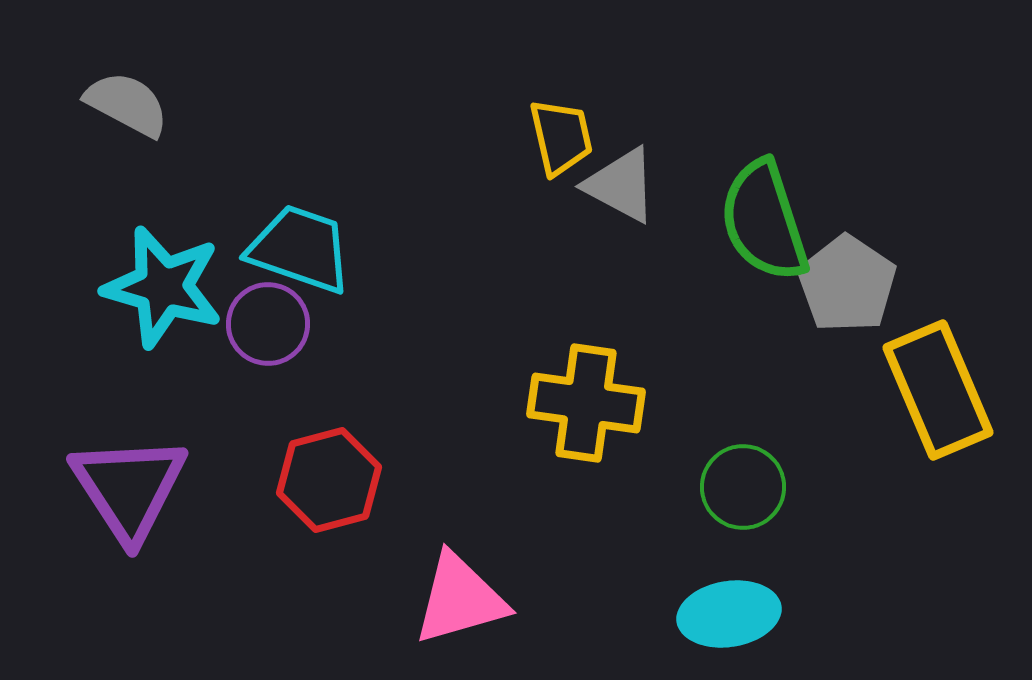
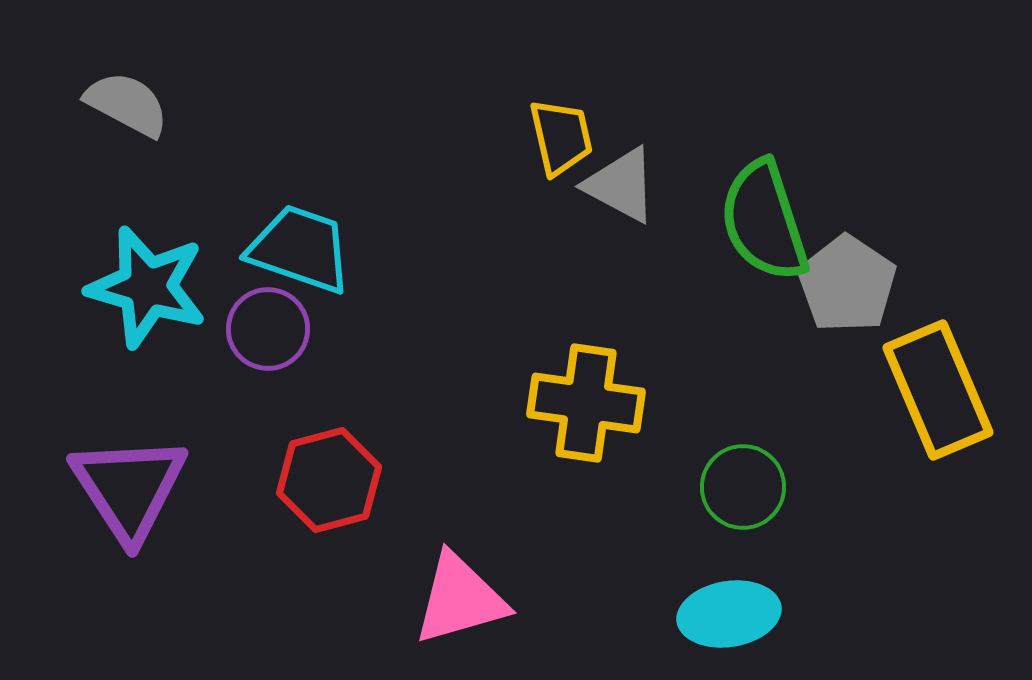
cyan star: moved 16 px left
purple circle: moved 5 px down
